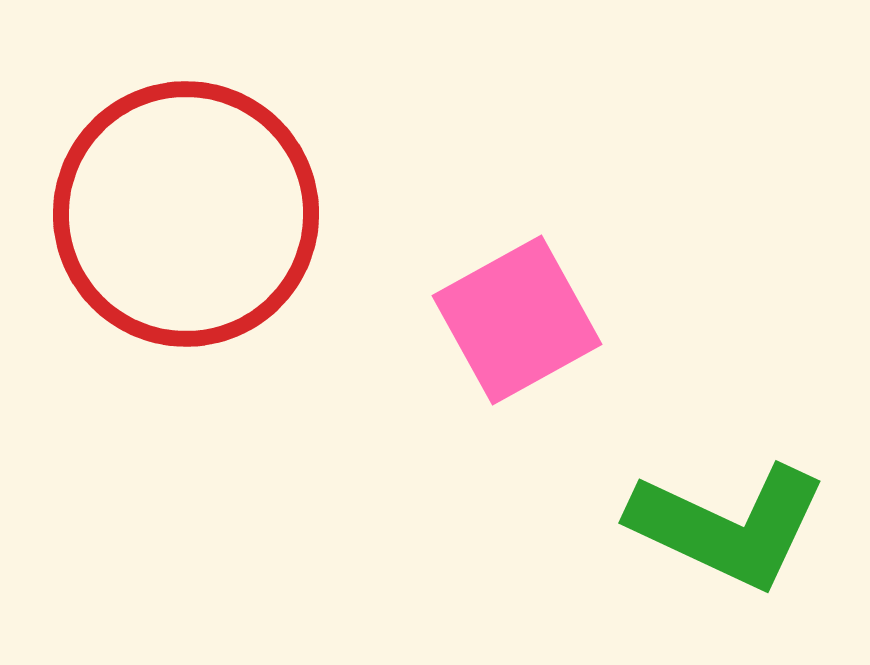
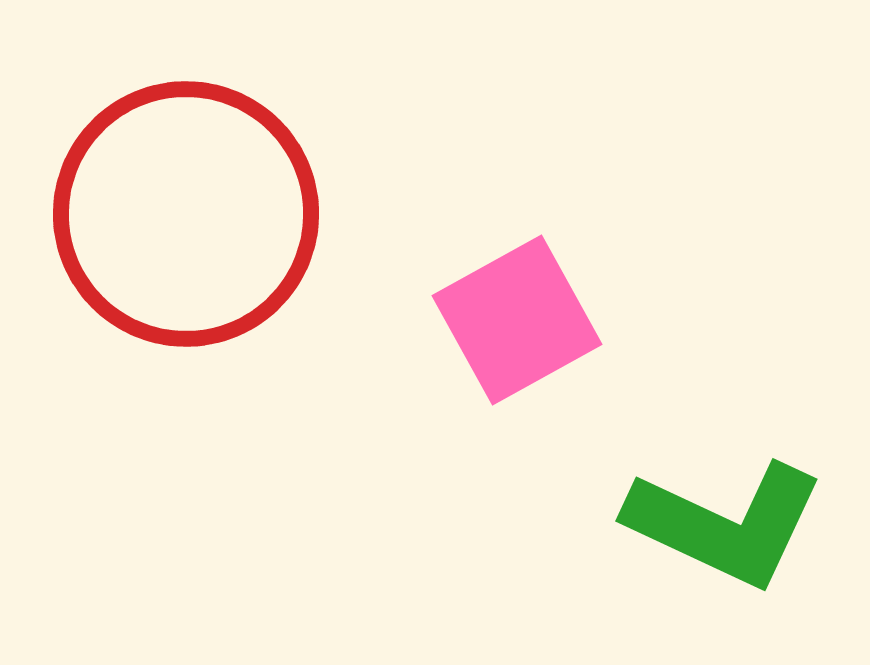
green L-shape: moved 3 px left, 2 px up
